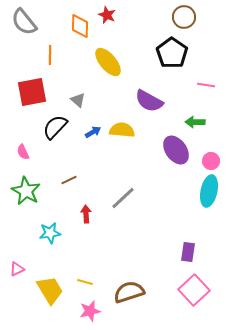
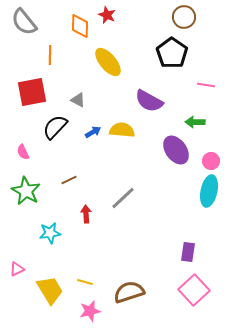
gray triangle: rotated 14 degrees counterclockwise
